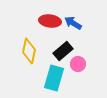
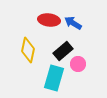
red ellipse: moved 1 px left, 1 px up
yellow diamond: moved 1 px left, 1 px up
